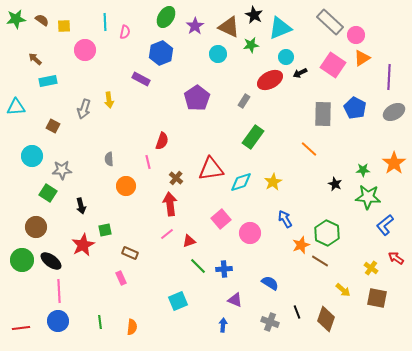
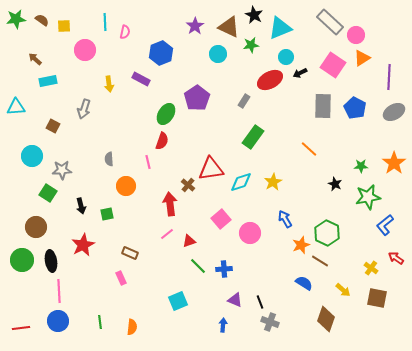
green ellipse at (166, 17): moved 97 px down
yellow arrow at (109, 100): moved 16 px up
gray rectangle at (323, 114): moved 8 px up
green star at (363, 170): moved 2 px left, 4 px up
brown cross at (176, 178): moved 12 px right, 7 px down
green star at (368, 197): rotated 15 degrees counterclockwise
green square at (105, 230): moved 2 px right, 16 px up
black ellipse at (51, 261): rotated 45 degrees clockwise
blue semicircle at (270, 283): moved 34 px right
black line at (297, 312): moved 37 px left, 10 px up
